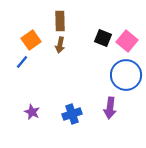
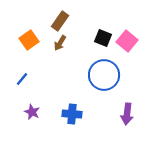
brown rectangle: rotated 36 degrees clockwise
orange square: moved 2 px left
brown arrow: moved 2 px up; rotated 21 degrees clockwise
blue line: moved 17 px down
blue circle: moved 22 px left
purple arrow: moved 17 px right, 6 px down
blue cross: rotated 24 degrees clockwise
